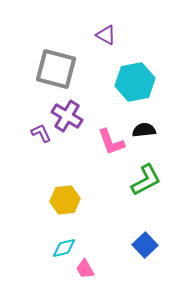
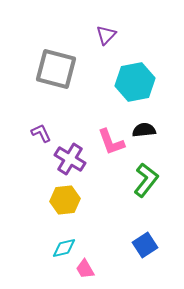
purple triangle: rotated 45 degrees clockwise
purple cross: moved 3 px right, 43 px down
green L-shape: rotated 24 degrees counterclockwise
blue square: rotated 10 degrees clockwise
